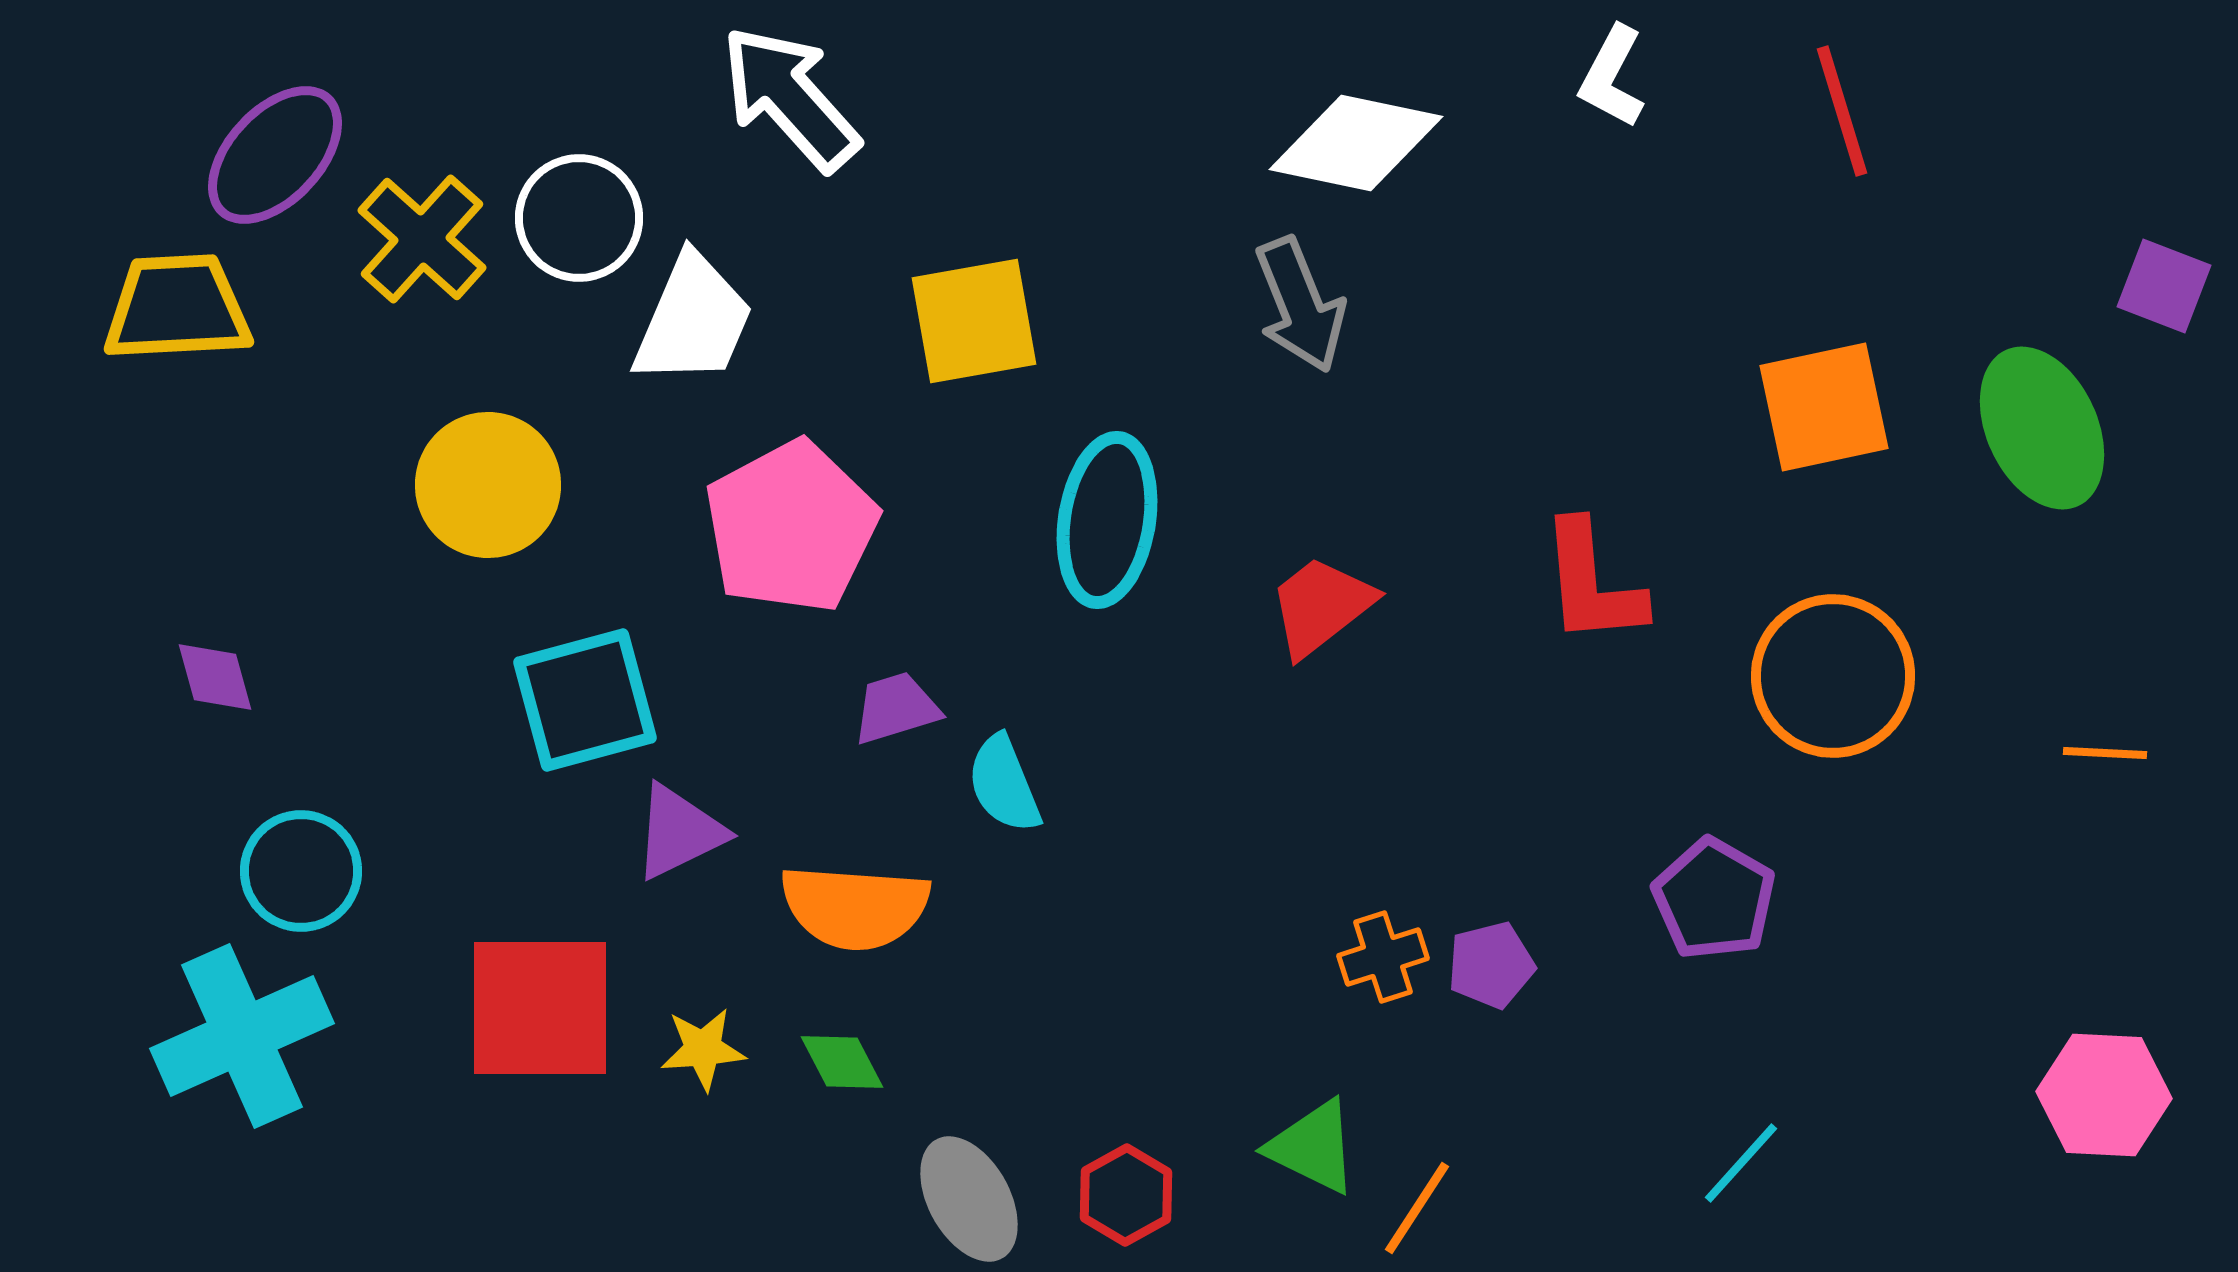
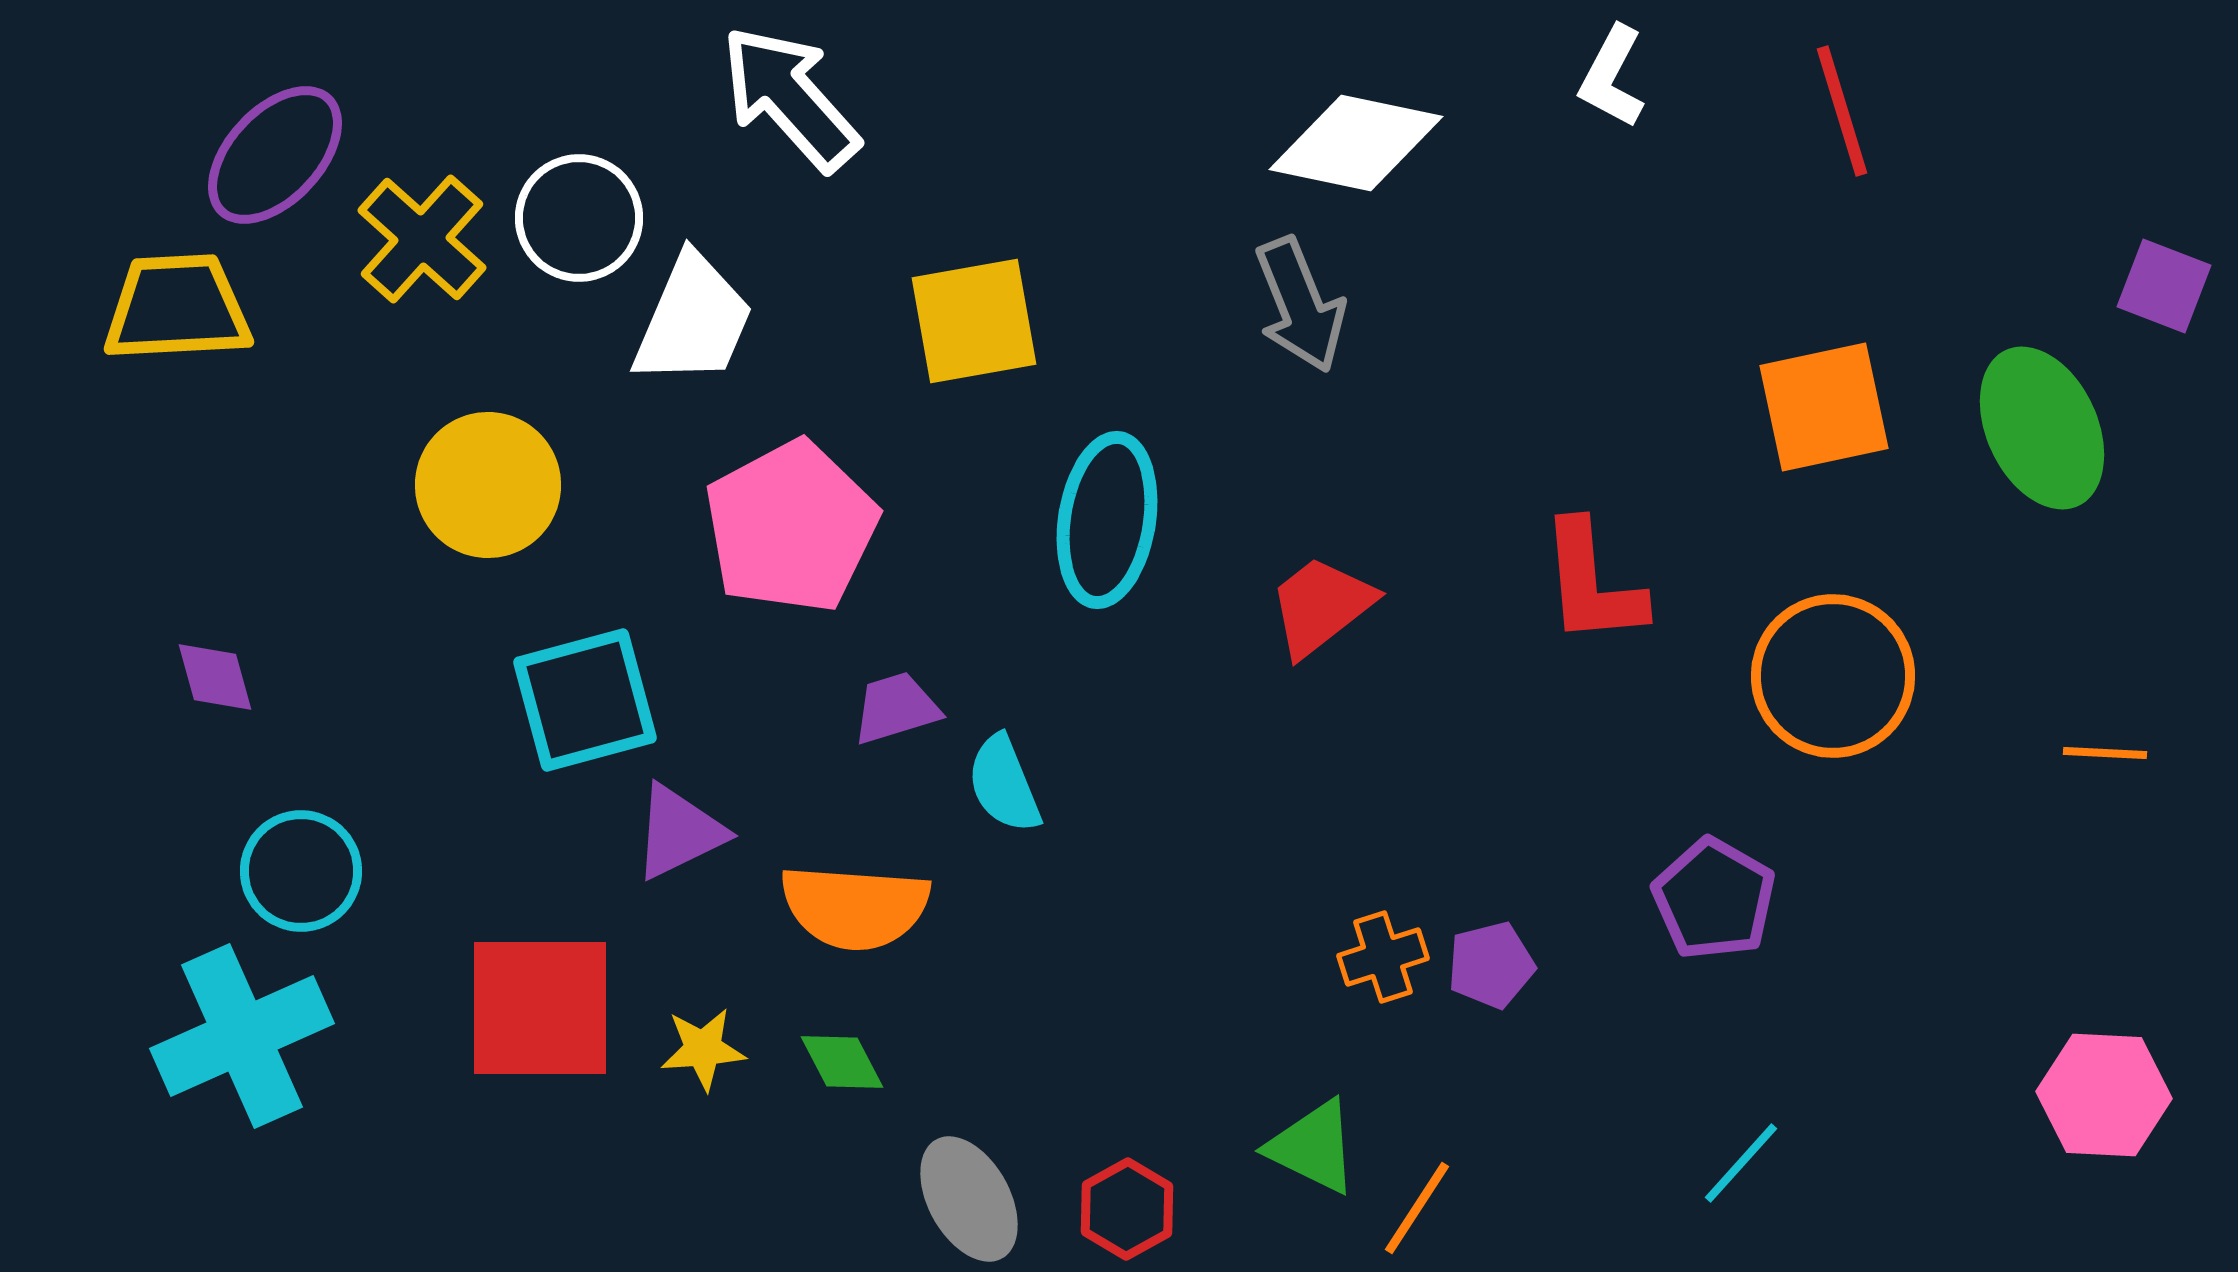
red hexagon at (1126, 1195): moved 1 px right, 14 px down
